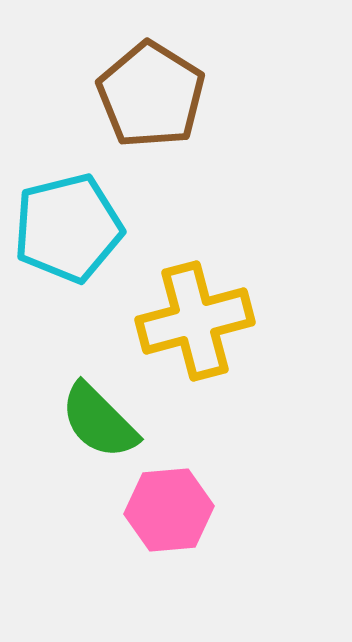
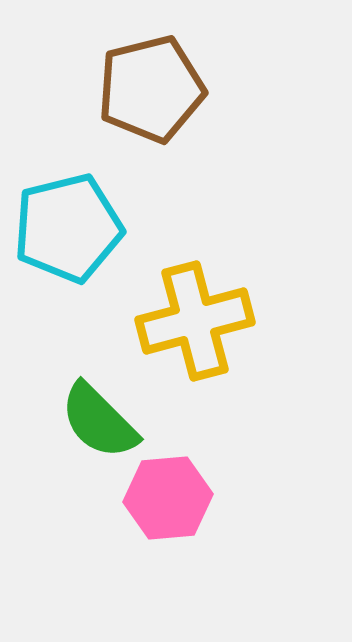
brown pentagon: moved 6 px up; rotated 26 degrees clockwise
pink hexagon: moved 1 px left, 12 px up
